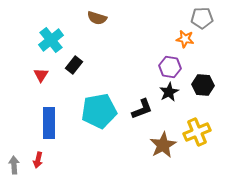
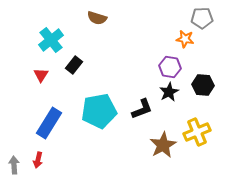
blue rectangle: rotated 32 degrees clockwise
